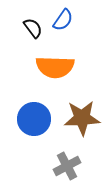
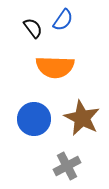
brown star: rotated 30 degrees clockwise
